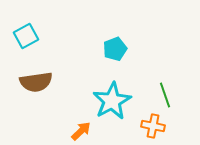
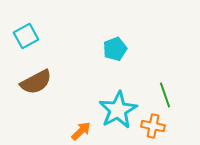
brown semicircle: rotated 20 degrees counterclockwise
cyan star: moved 6 px right, 9 px down
